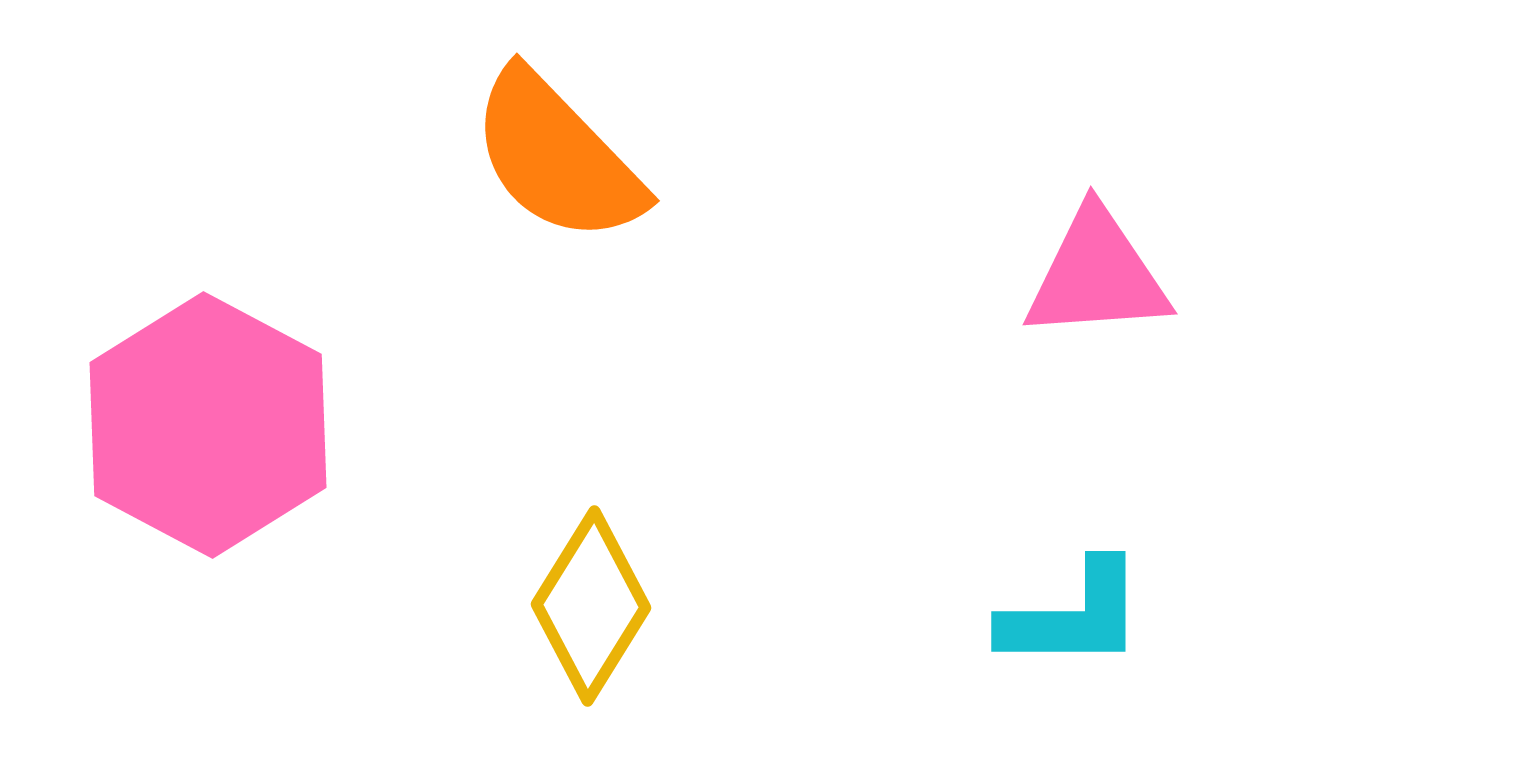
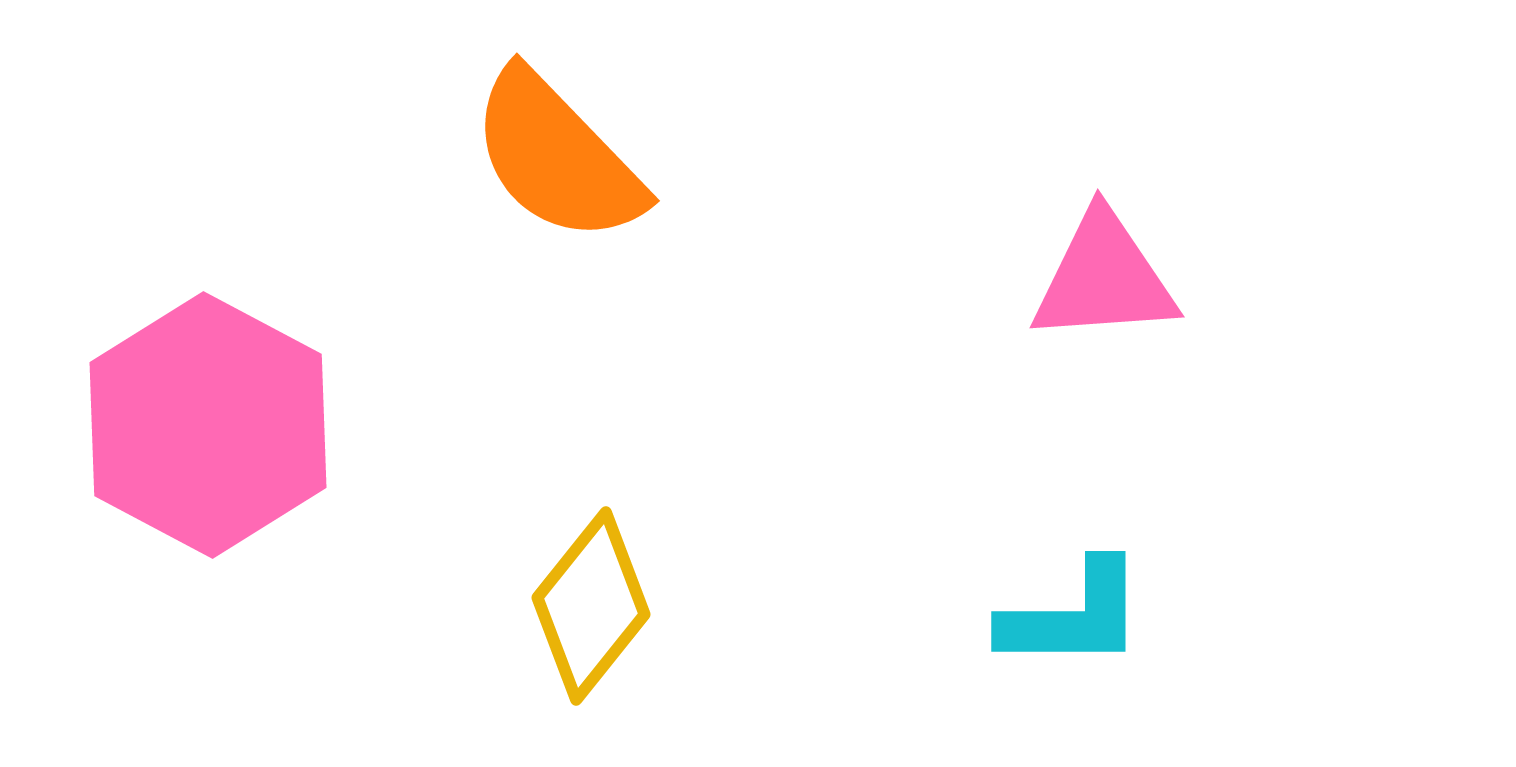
pink triangle: moved 7 px right, 3 px down
yellow diamond: rotated 7 degrees clockwise
